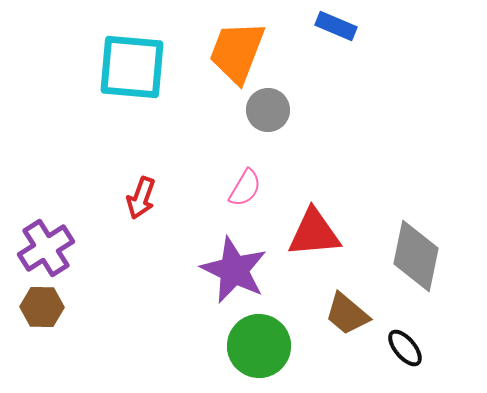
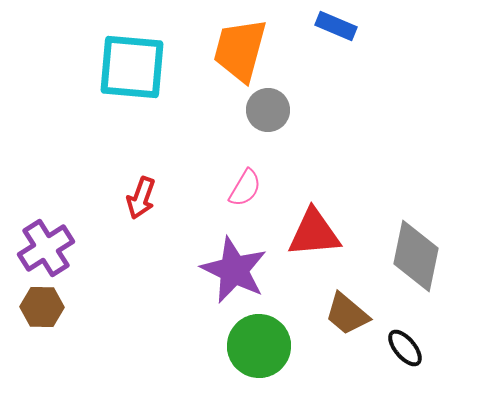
orange trapezoid: moved 3 px right, 2 px up; rotated 6 degrees counterclockwise
